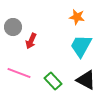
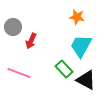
green rectangle: moved 11 px right, 12 px up
